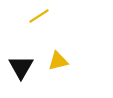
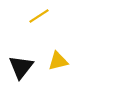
black triangle: rotated 8 degrees clockwise
